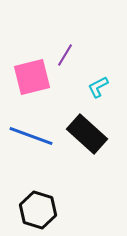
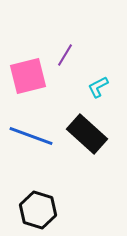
pink square: moved 4 px left, 1 px up
